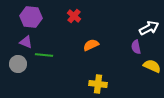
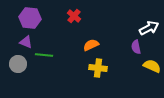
purple hexagon: moved 1 px left, 1 px down
yellow cross: moved 16 px up
